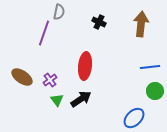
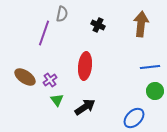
gray semicircle: moved 3 px right, 2 px down
black cross: moved 1 px left, 3 px down
brown ellipse: moved 3 px right
black arrow: moved 4 px right, 8 px down
